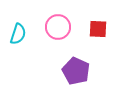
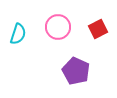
red square: rotated 30 degrees counterclockwise
